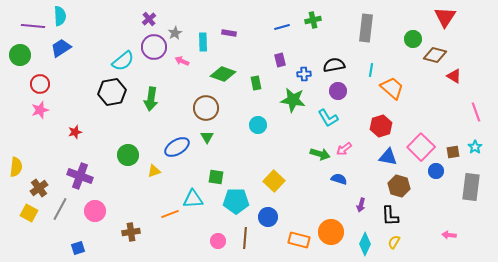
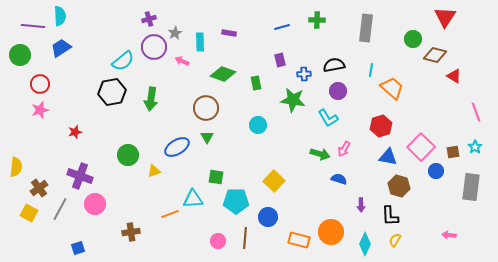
purple cross at (149, 19): rotated 24 degrees clockwise
green cross at (313, 20): moved 4 px right; rotated 14 degrees clockwise
cyan rectangle at (203, 42): moved 3 px left
pink arrow at (344, 149): rotated 21 degrees counterclockwise
purple arrow at (361, 205): rotated 16 degrees counterclockwise
pink circle at (95, 211): moved 7 px up
yellow semicircle at (394, 242): moved 1 px right, 2 px up
